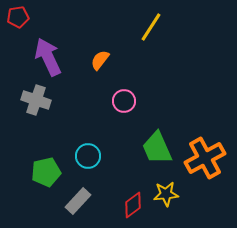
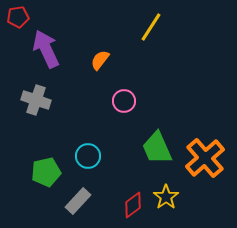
purple arrow: moved 2 px left, 8 px up
orange cross: rotated 12 degrees counterclockwise
yellow star: moved 3 px down; rotated 30 degrees counterclockwise
